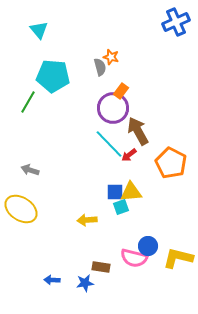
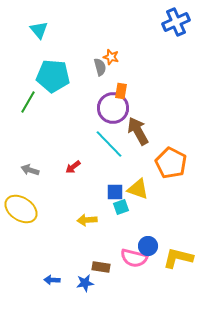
orange rectangle: rotated 28 degrees counterclockwise
red arrow: moved 56 px left, 12 px down
yellow triangle: moved 7 px right, 3 px up; rotated 25 degrees clockwise
